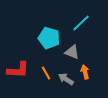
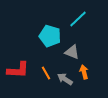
cyan line: moved 3 px left, 4 px up
cyan pentagon: moved 1 px right, 2 px up
orange arrow: moved 1 px left
gray arrow: moved 1 px left
